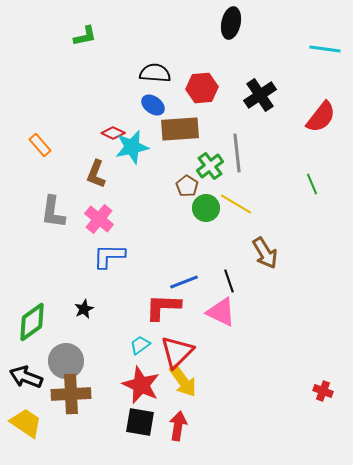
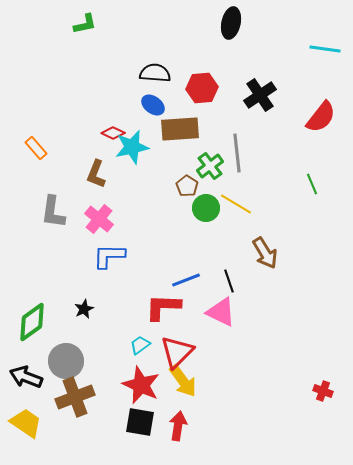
green L-shape: moved 12 px up
orange rectangle: moved 4 px left, 3 px down
blue line: moved 2 px right, 2 px up
brown cross: moved 4 px right, 3 px down; rotated 18 degrees counterclockwise
